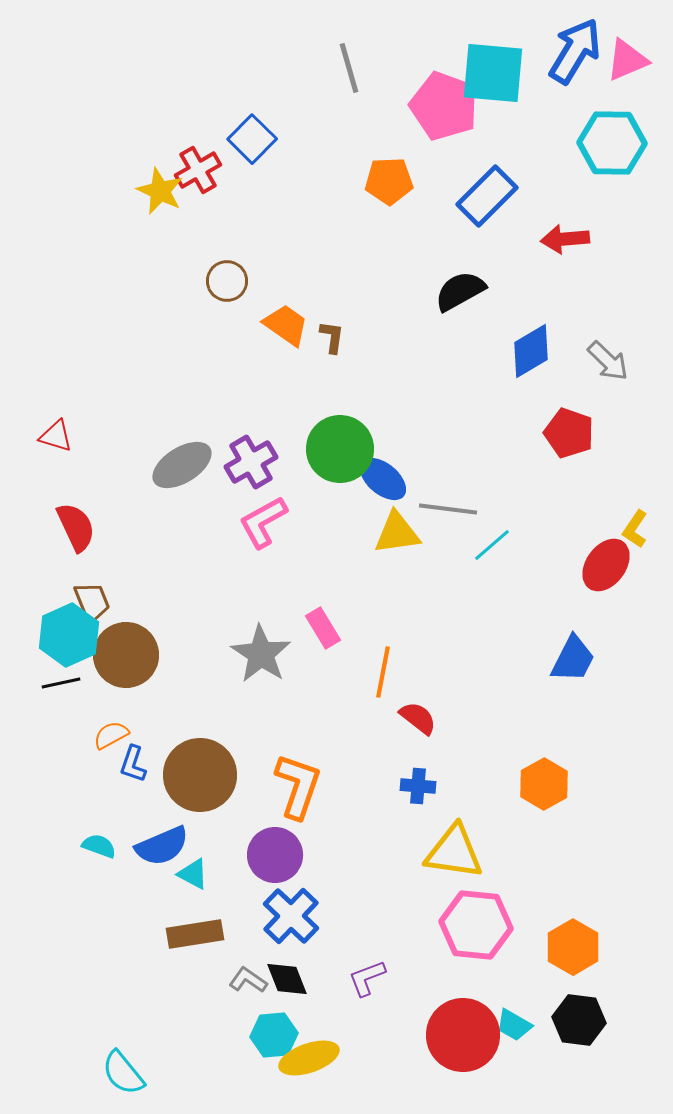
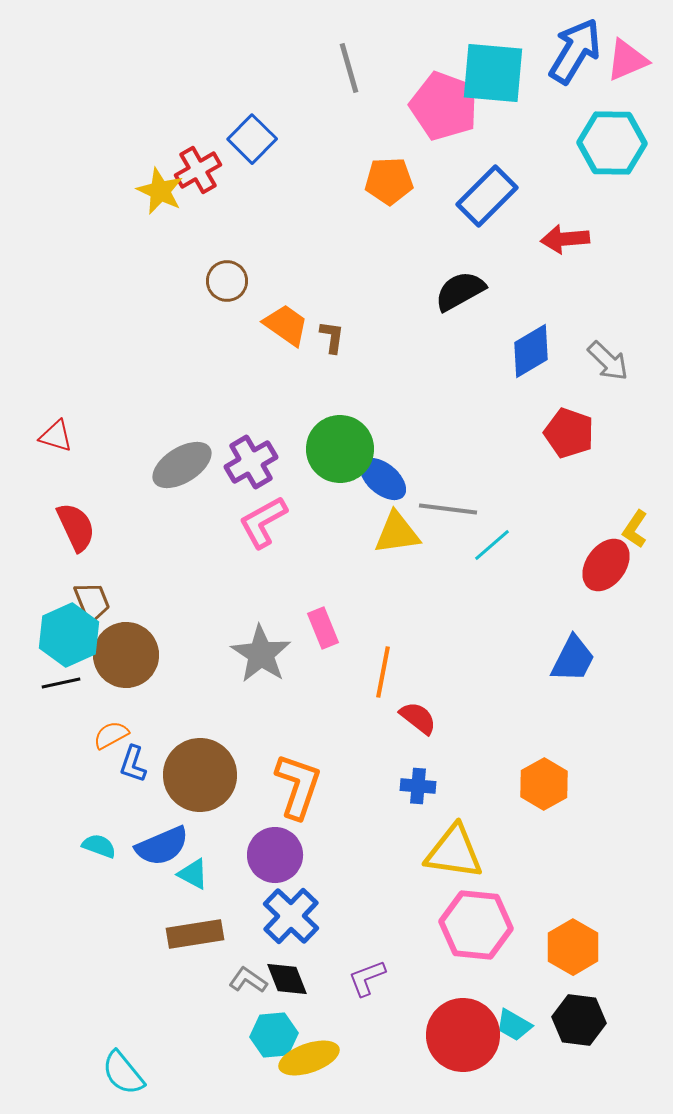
pink rectangle at (323, 628): rotated 9 degrees clockwise
